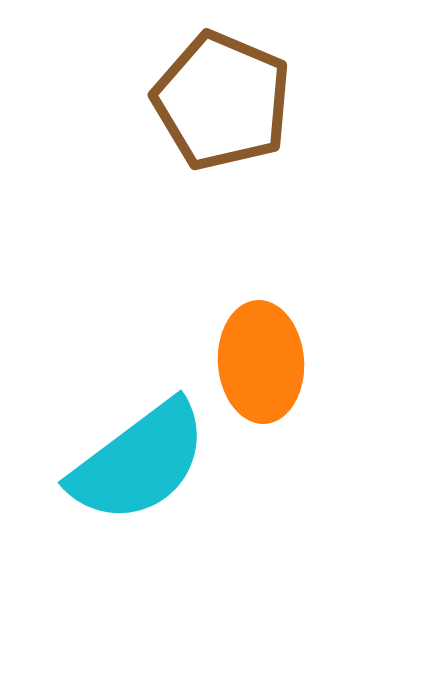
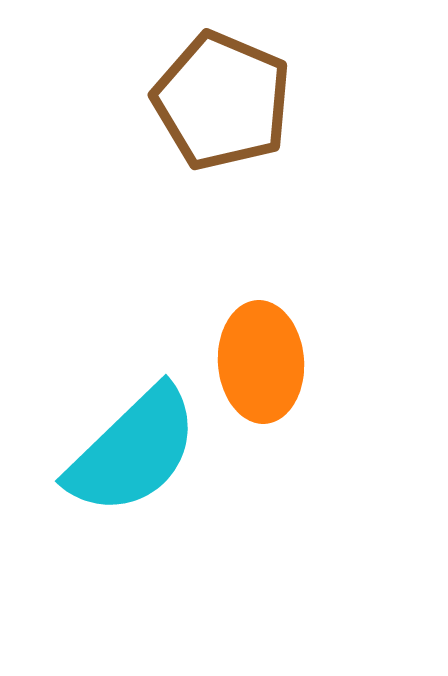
cyan semicircle: moved 6 px left, 11 px up; rotated 7 degrees counterclockwise
